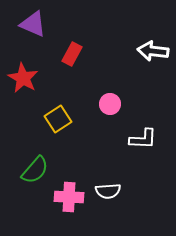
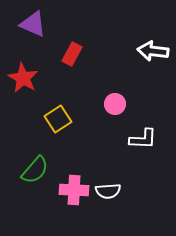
pink circle: moved 5 px right
pink cross: moved 5 px right, 7 px up
